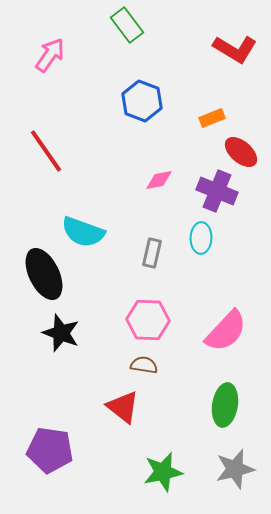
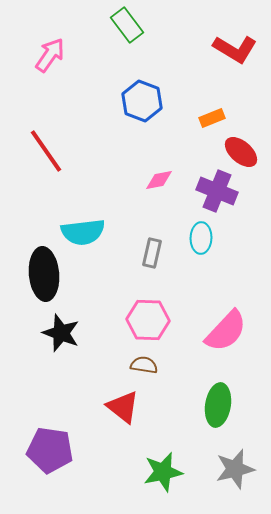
cyan semicircle: rotated 27 degrees counterclockwise
black ellipse: rotated 21 degrees clockwise
green ellipse: moved 7 px left
